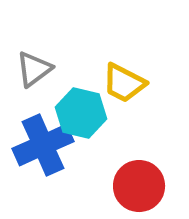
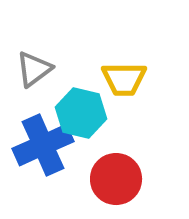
yellow trapezoid: moved 4 px up; rotated 27 degrees counterclockwise
red circle: moved 23 px left, 7 px up
